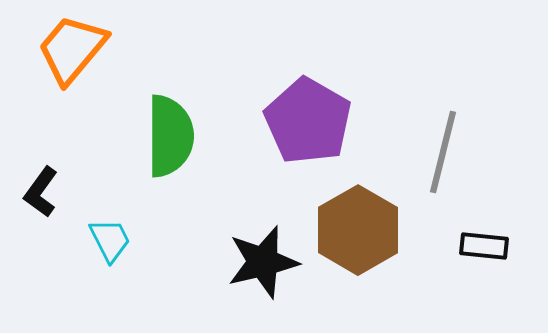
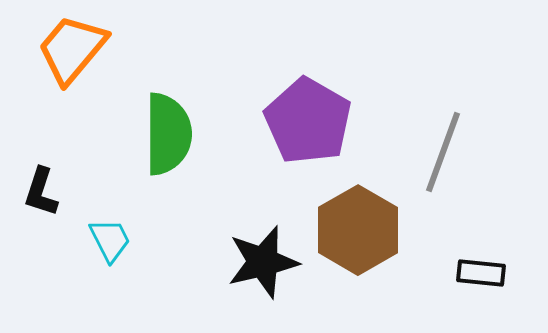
green semicircle: moved 2 px left, 2 px up
gray line: rotated 6 degrees clockwise
black L-shape: rotated 18 degrees counterclockwise
black rectangle: moved 3 px left, 27 px down
